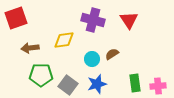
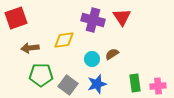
red triangle: moved 7 px left, 3 px up
